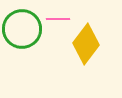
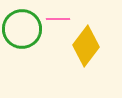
yellow diamond: moved 2 px down
